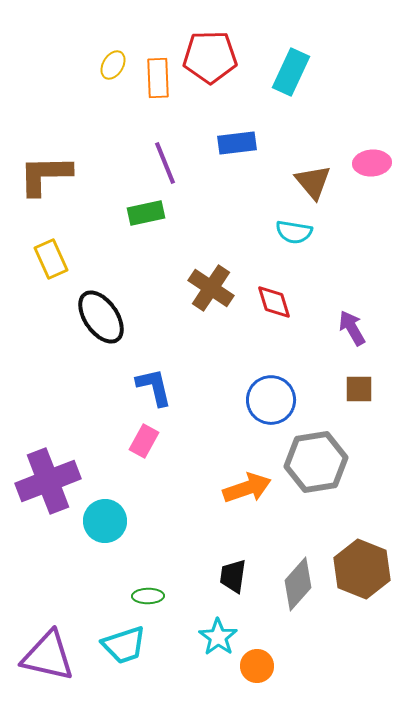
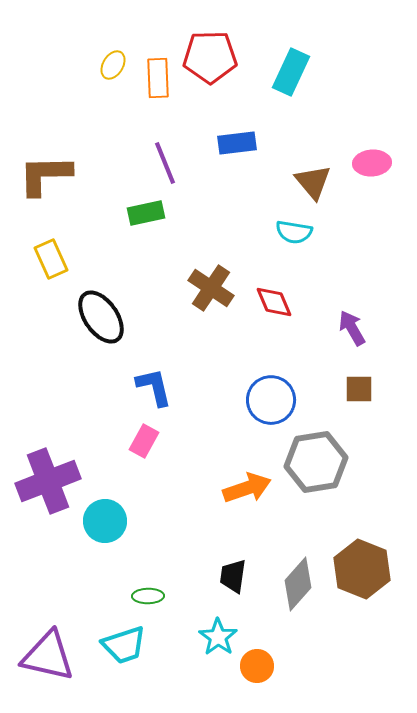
red diamond: rotated 6 degrees counterclockwise
